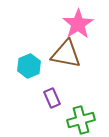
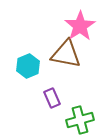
pink star: moved 2 px right, 2 px down
cyan hexagon: moved 1 px left
green cross: moved 1 px left
